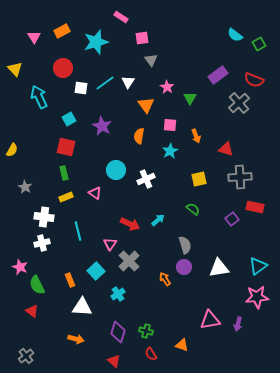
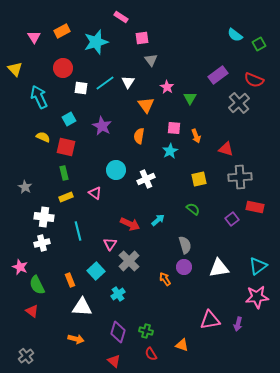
pink square at (170, 125): moved 4 px right, 3 px down
yellow semicircle at (12, 150): moved 31 px right, 13 px up; rotated 96 degrees counterclockwise
